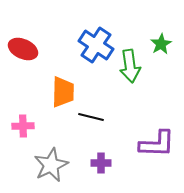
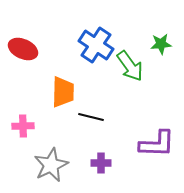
green star: rotated 25 degrees clockwise
green arrow: rotated 28 degrees counterclockwise
